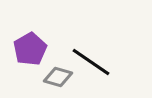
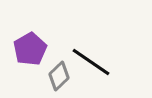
gray diamond: moved 1 px right, 1 px up; rotated 60 degrees counterclockwise
